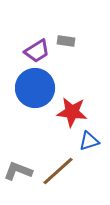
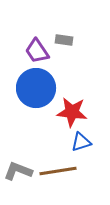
gray rectangle: moved 2 px left, 1 px up
purple trapezoid: rotated 88 degrees clockwise
blue circle: moved 1 px right
blue triangle: moved 8 px left, 1 px down
brown line: rotated 33 degrees clockwise
